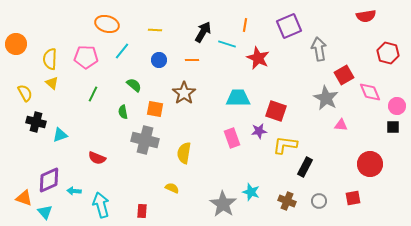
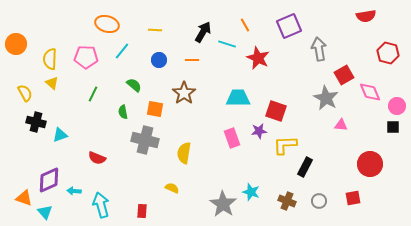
orange line at (245, 25): rotated 40 degrees counterclockwise
yellow L-shape at (285, 145): rotated 10 degrees counterclockwise
